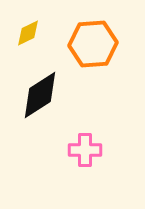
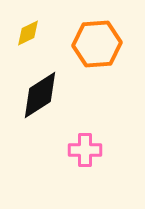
orange hexagon: moved 4 px right
